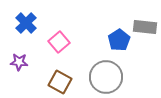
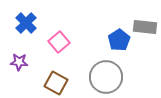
brown square: moved 4 px left, 1 px down
